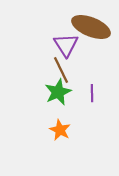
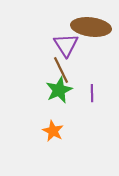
brown ellipse: rotated 15 degrees counterclockwise
green star: moved 1 px right, 2 px up
orange star: moved 7 px left, 1 px down
